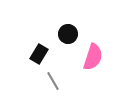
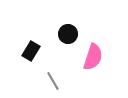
black rectangle: moved 8 px left, 3 px up
